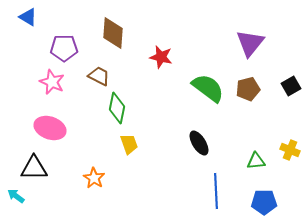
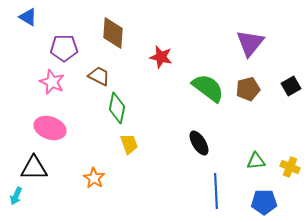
yellow cross: moved 17 px down
cyan arrow: rotated 102 degrees counterclockwise
